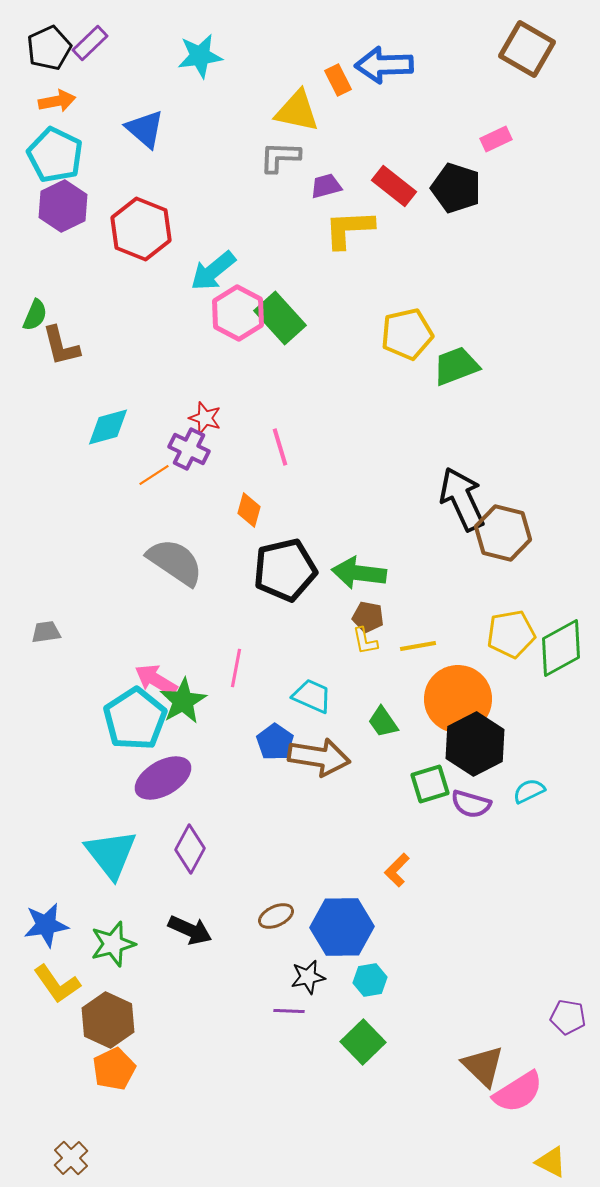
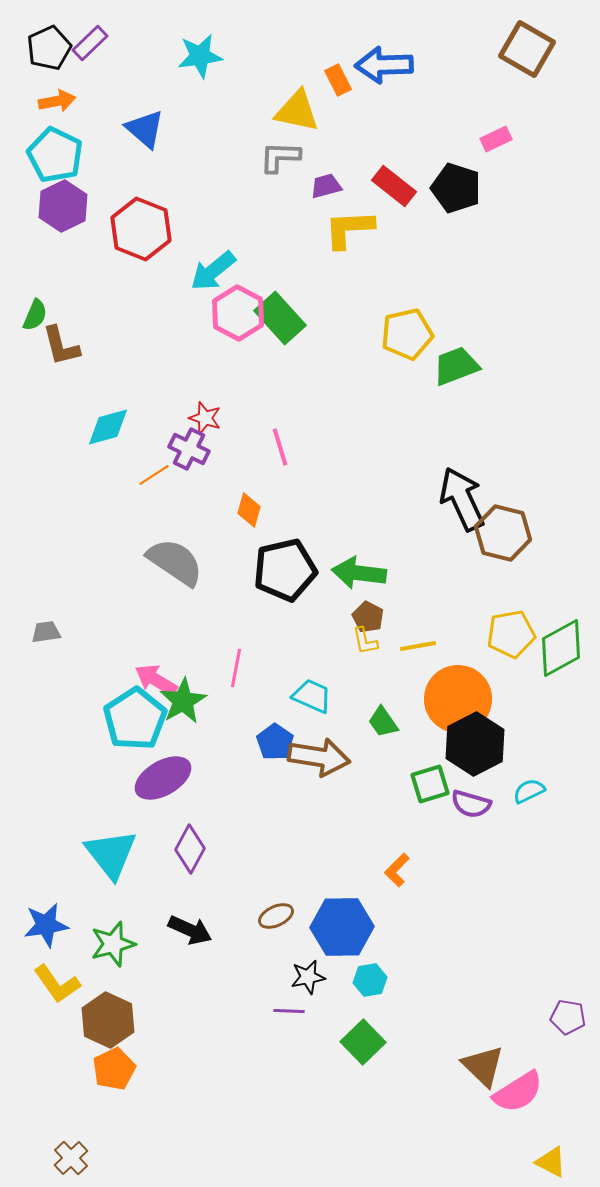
brown pentagon at (368, 617): rotated 16 degrees clockwise
